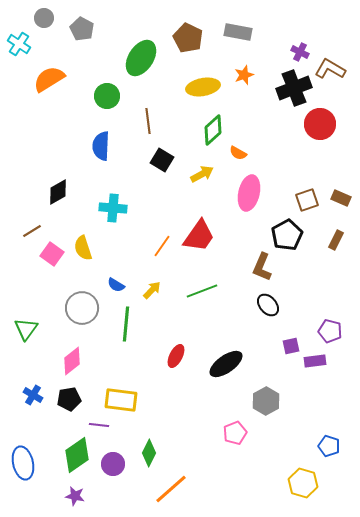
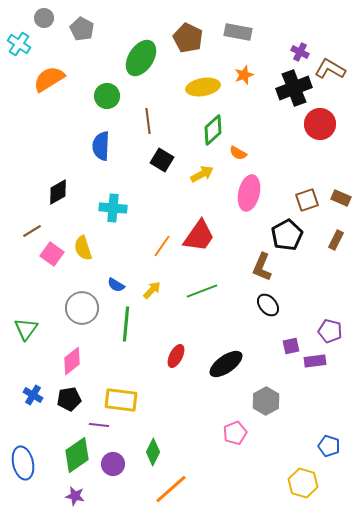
green diamond at (149, 453): moved 4 px right, 1 px up
